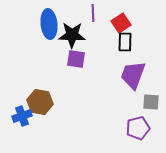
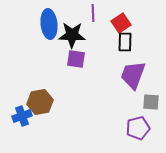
brown hexagon: rotated 20 degrees counterclockwise
